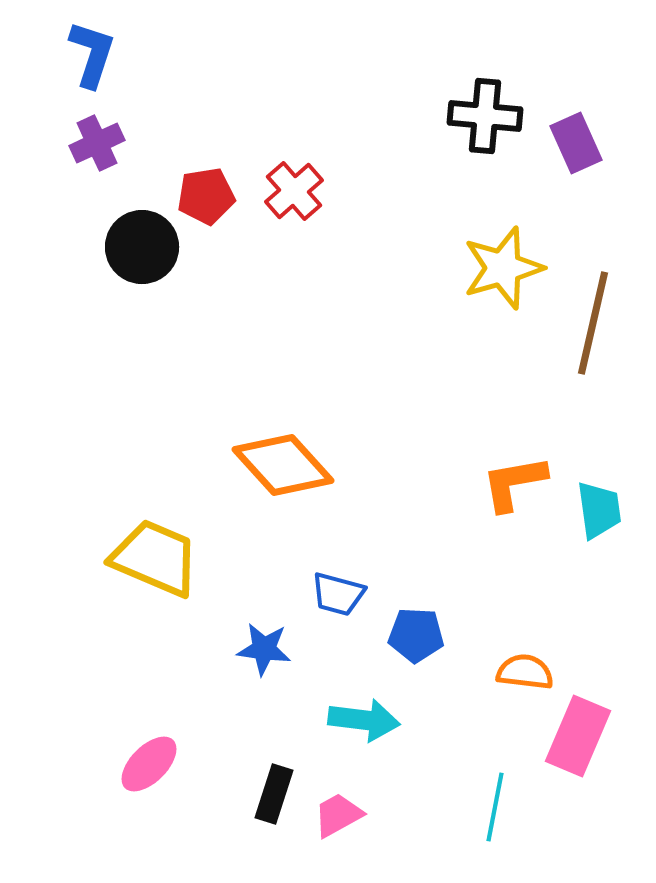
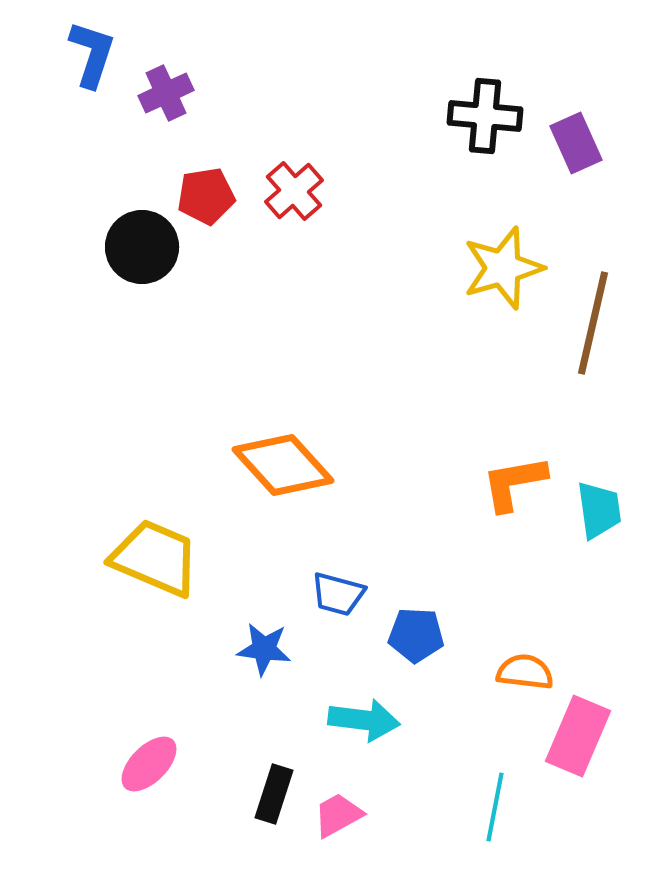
purple cross: moved 69 px right, 50 px up
